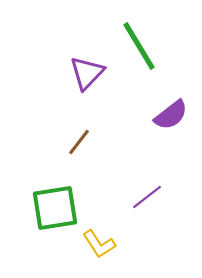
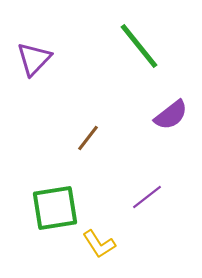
green line: rotated 8 degrees counterclockwise
purple triangle: moved 53 px left, 14 px up
brown line: moved 9 px right, 4 px up
